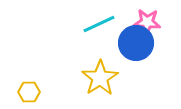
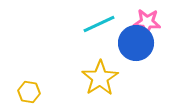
yellow hexagon: rotated 10 degrees clockwise
